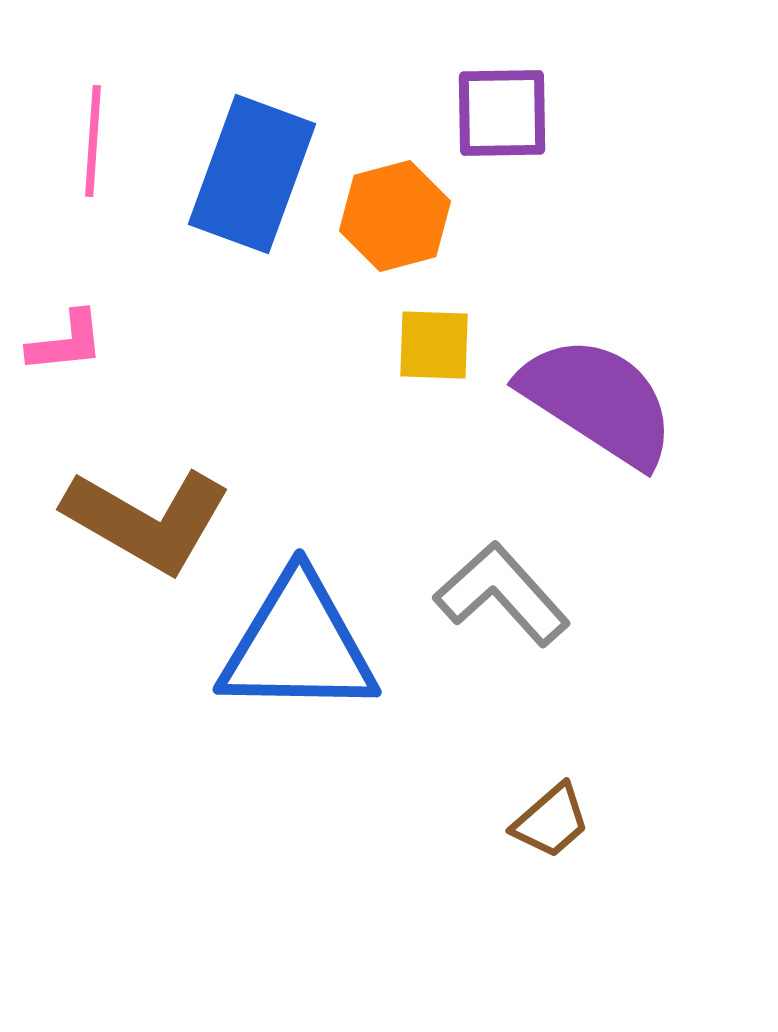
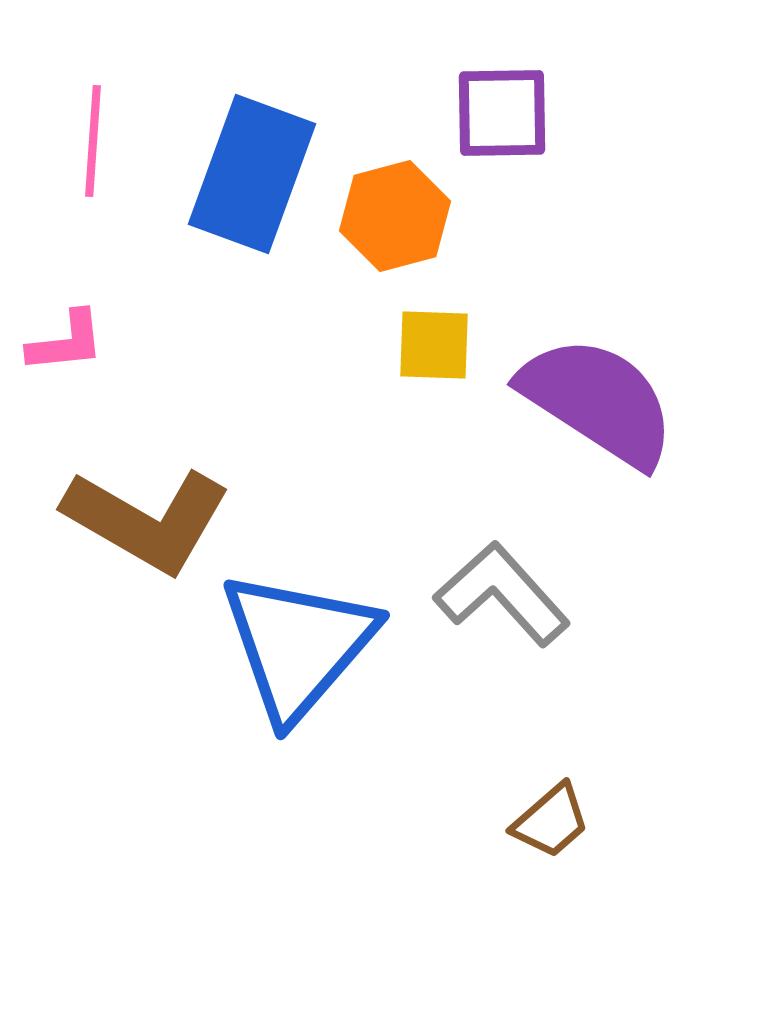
blue triangle: rotated 50 degrees counterclockwise
